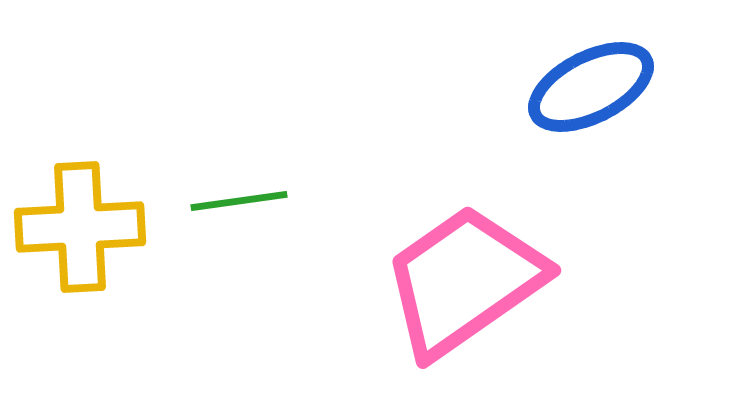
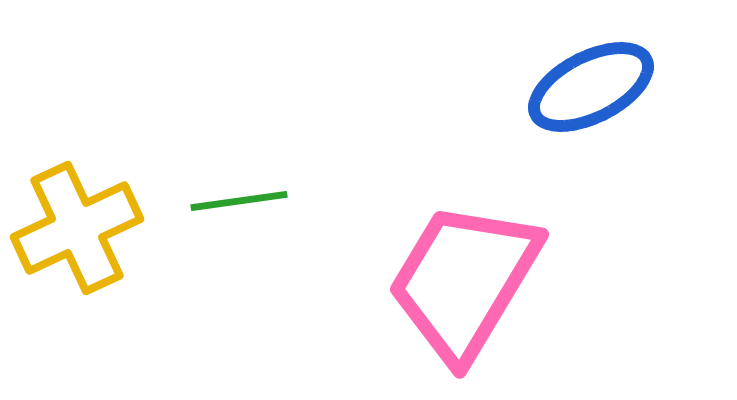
yellow cross: moved 3 px left, 1 px down; rotated 22 degrees counterclockwise
pink trapezoid: rotated 24 degrees counterclockwise
